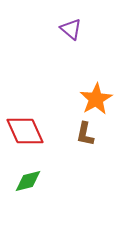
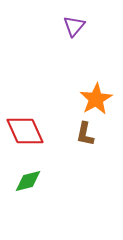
purple triangle: moved 3 px right, 3 px up; rotated 30 degrees clockwise
